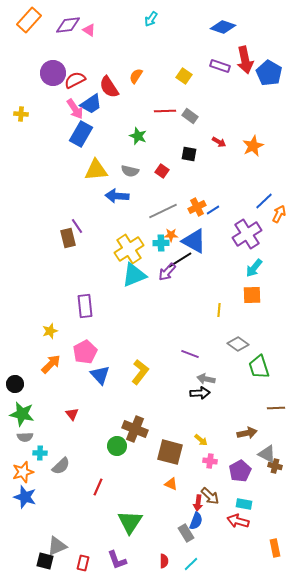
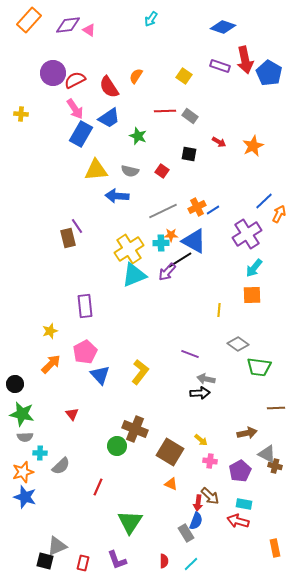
blue trapezoid at (91, 104): moved 18 px right, 14 px down
green trapezoid at (259, 367): rotated 65 degrees counterclockwise
brown square at (170, 452): rotated 16 degrees clockwise
